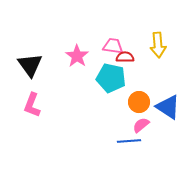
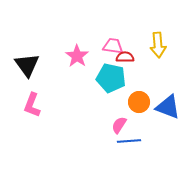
black triangle: moved 3 px left
blue triangle: rotated 12 degrees counterclockwise
pink semicircle: moved 22 px left; rotated 18 degrees counterclockwise
